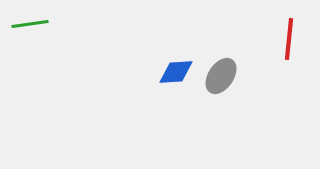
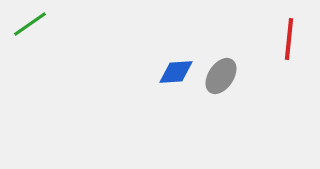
green line: rotated 27 degrees counterclockwise
